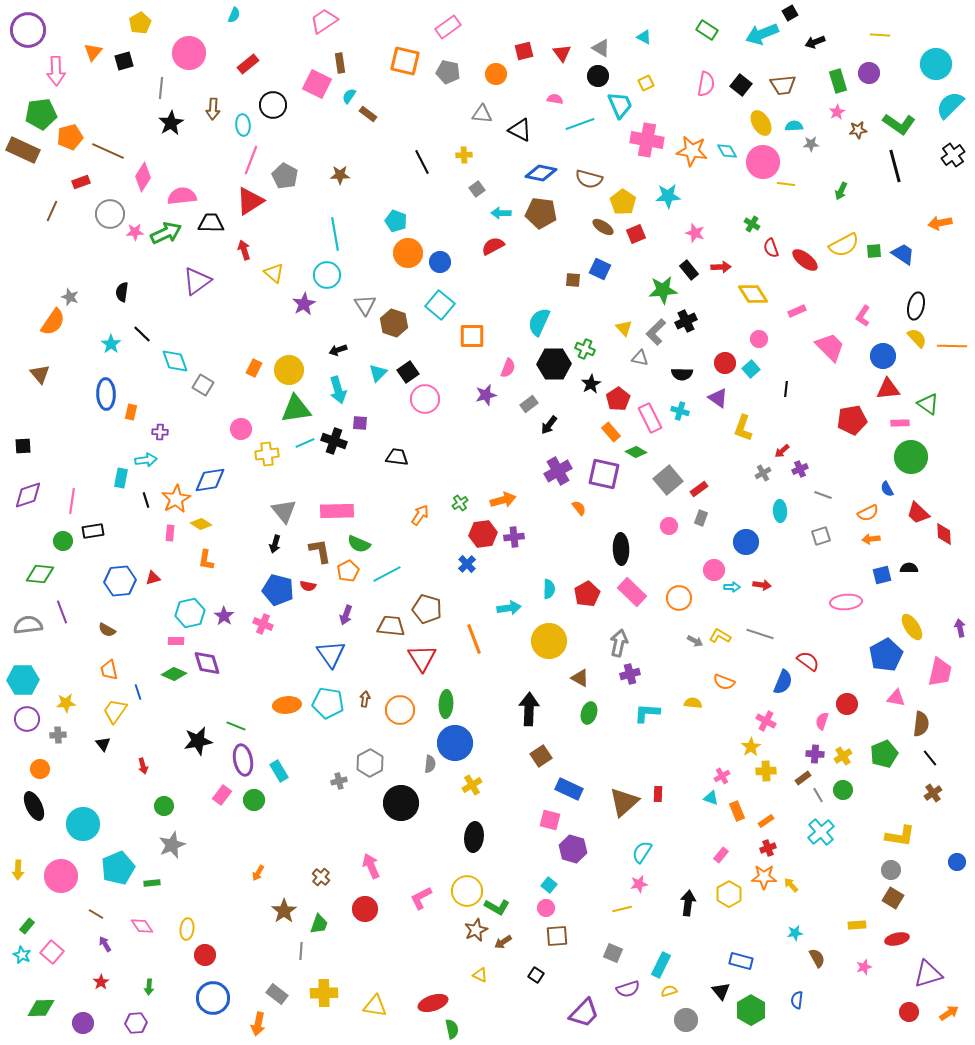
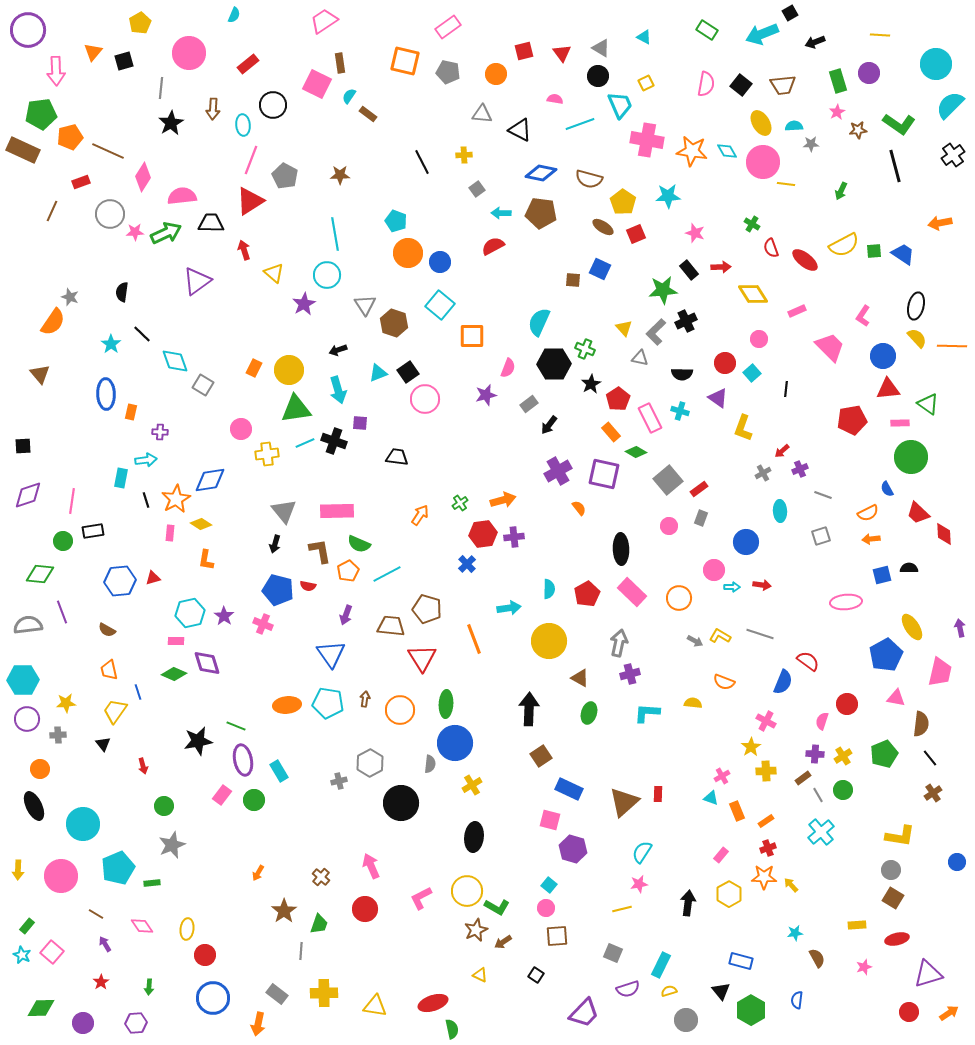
cyan square at (751, 369): moved 1 px right, 4 px down
cyan triangle at (378, 373): rotated 24 degrees clockwise
